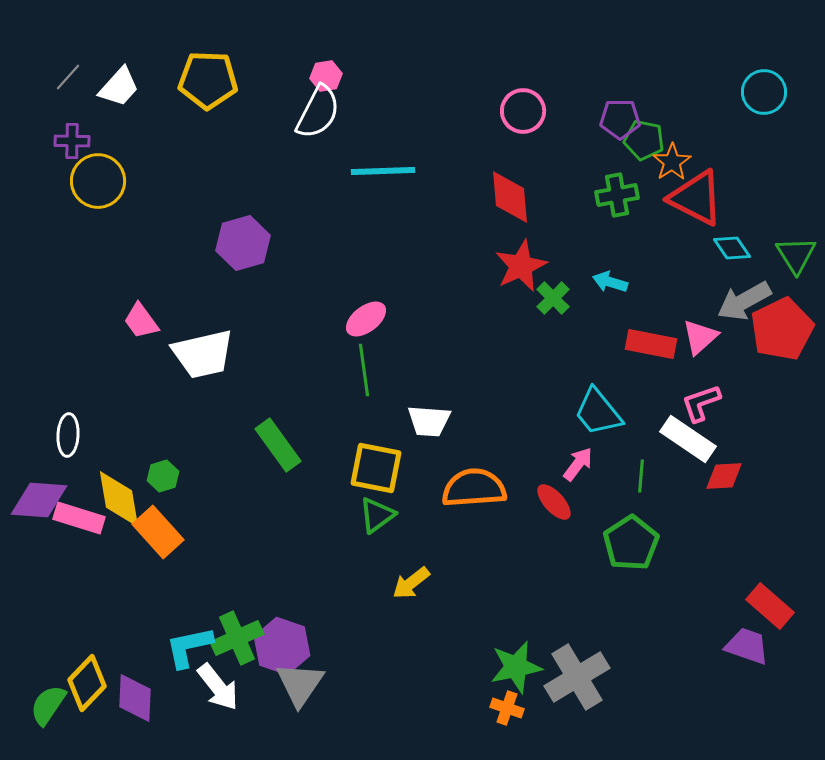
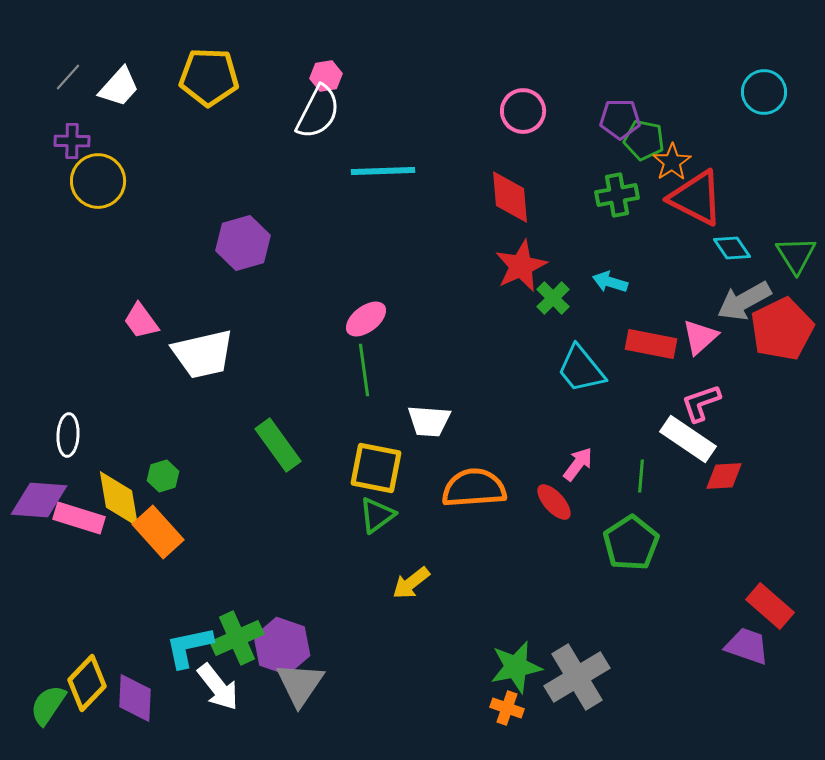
yellow pentagon at (208, 80): moved 1 px right, 3 px up
cyan trapezoid at (598, 412): moved 17 px left, 43 px up
